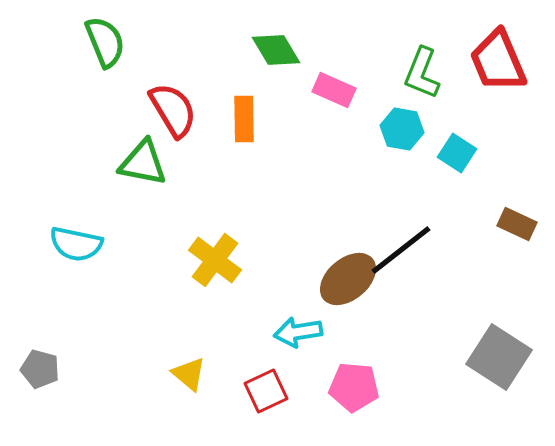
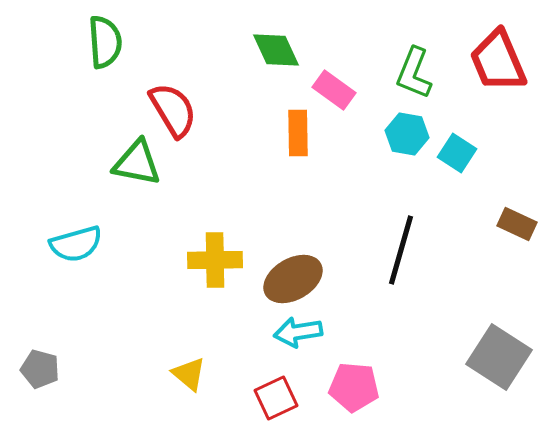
green semicircle: rotated 18 degrees clockwise
green diamond: rotated 6 degrees clockwise
green L-shape: moved 8 px left
pink rectangle: rotated 12 degrees clockwise
orange rectangle: moved 54 px right, 14 px down
cyan hexagon: moved 5 px right, 5 px down
green triangle: moved 6 px left
cyan semicircle: rotated 28 degrees counterclockwise
black line: rotated 36 degrees counterclockwise
yellow cross: rotated 38 degrees counterclockwise
brown ellipse: moved 55 px left; rotated 10 degrees clockwise
red square: moved 10 px right, 7 px down
